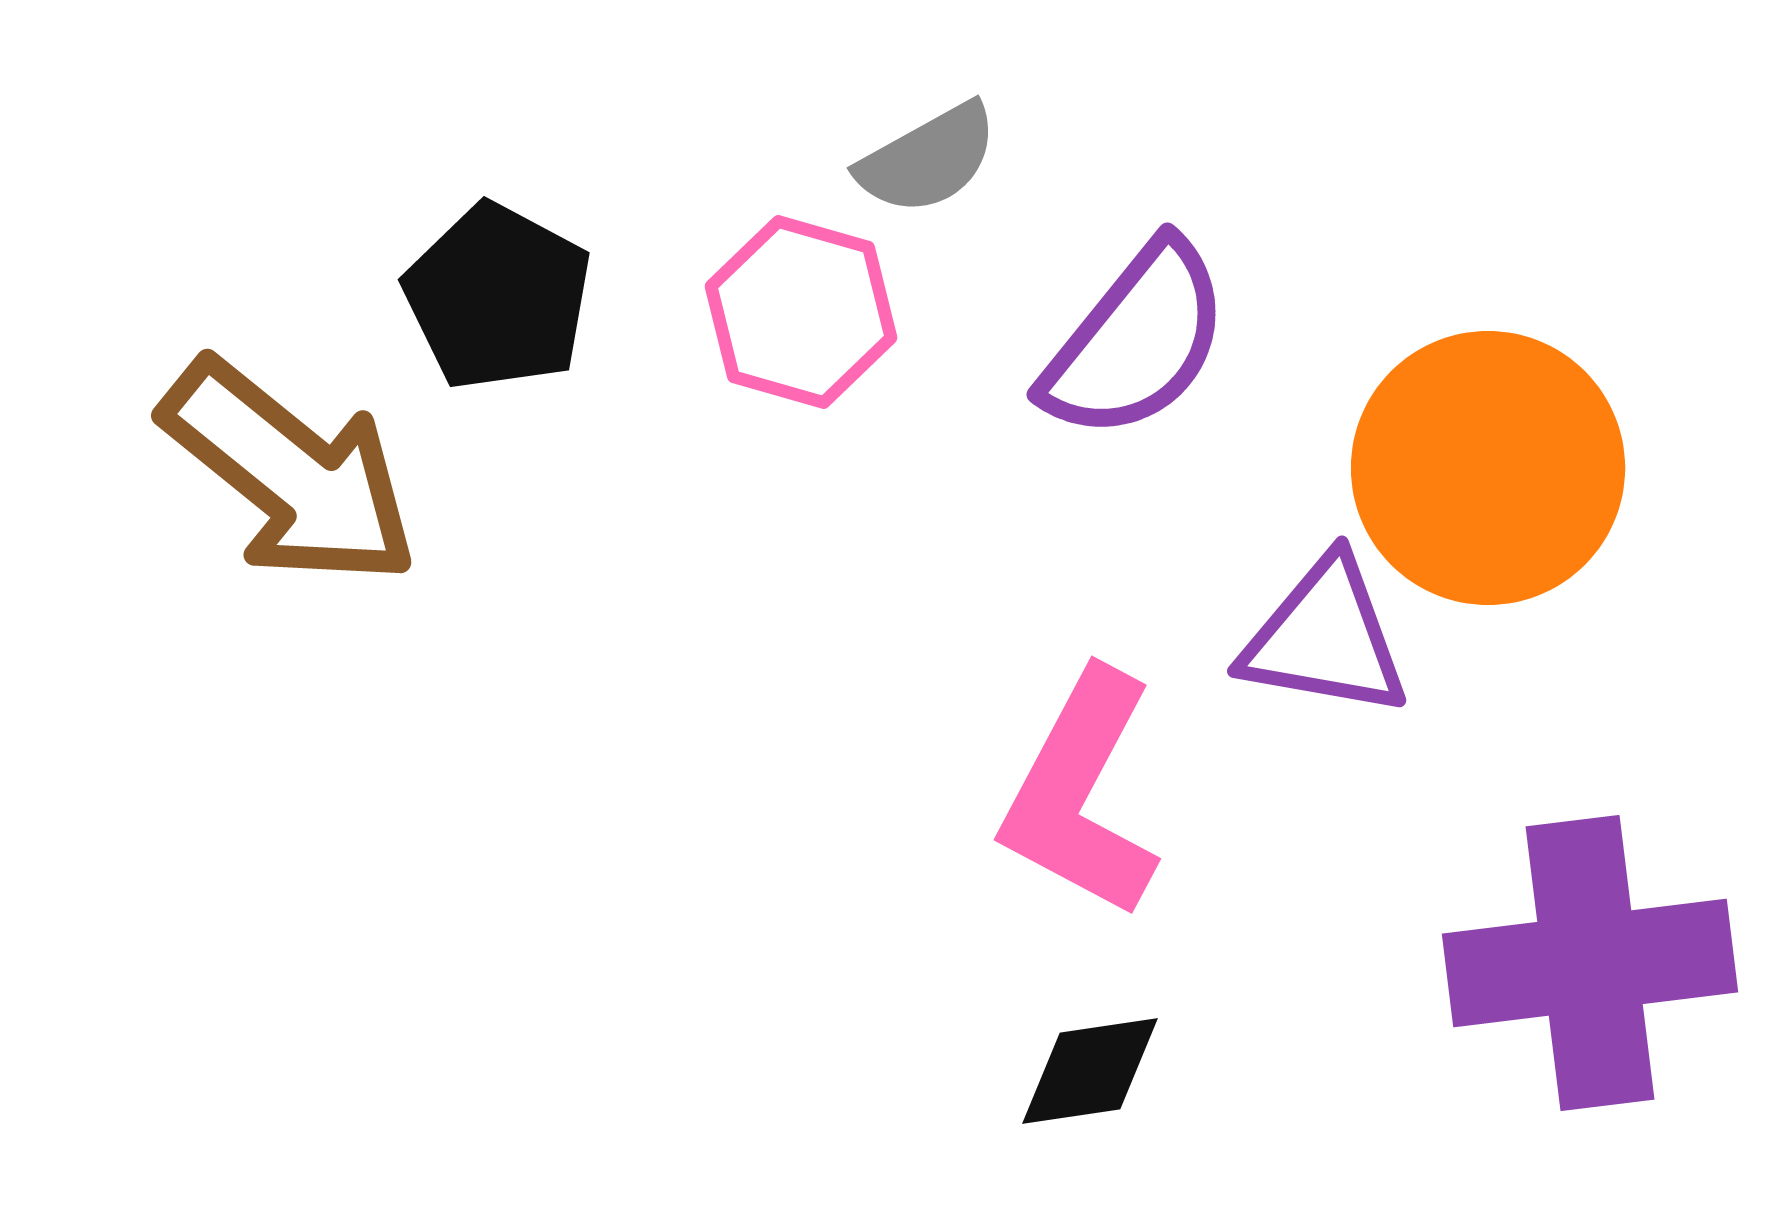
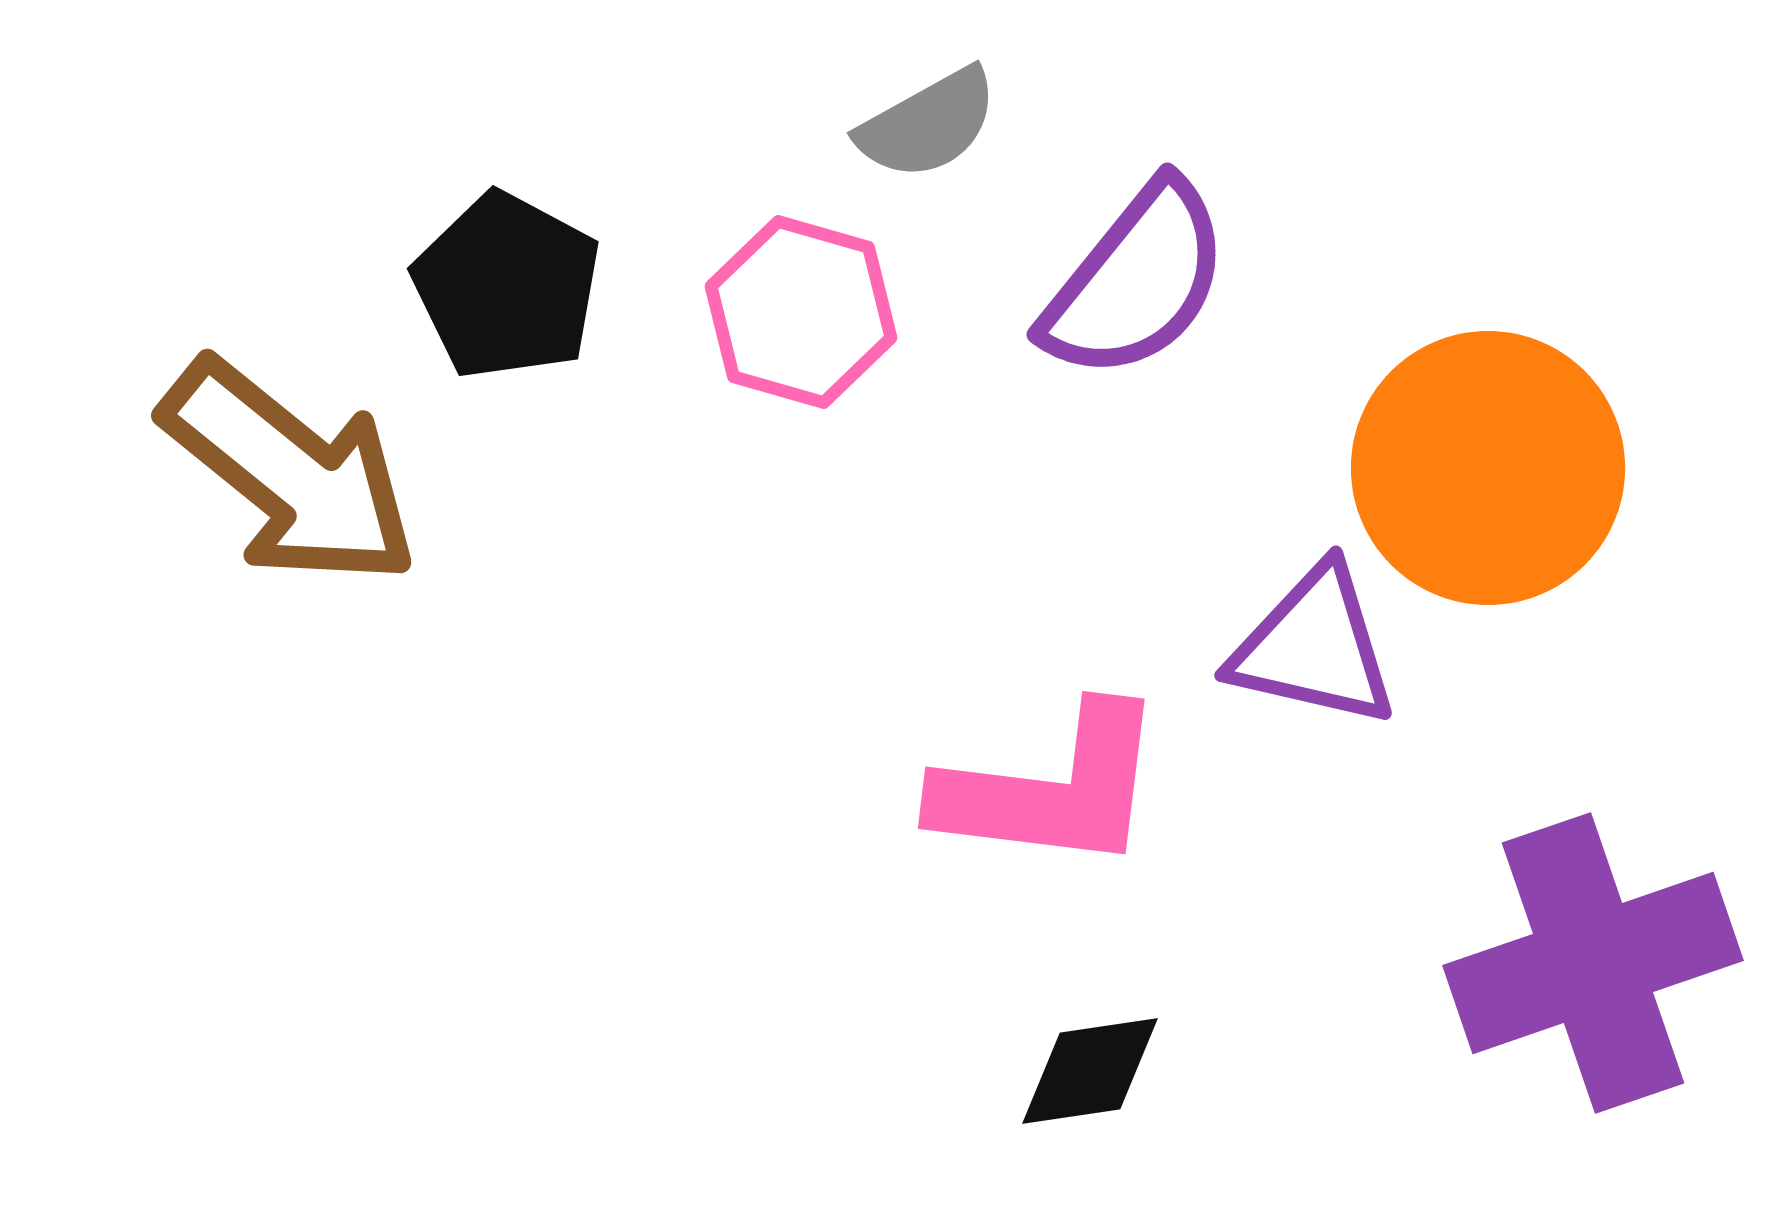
gray semicircle: moved 35 px up
black pentagon: moved 9 px right, 11 px up
purple semicircle: moved 60 px up
purple triangle: moved 11 px left, 9 px down; rotated 3 degrees clockwise
pink L-shape: moved 30 px left, 5 px up; rotated 111 degrees counterclockwise
purple cross: moved 3 px right; rotated 12 degrees counterclockwise
